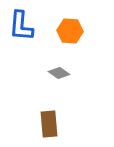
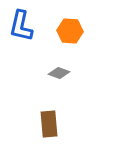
blue L-shape: rotated 8 degrees clockwise
gray diamond: rotated 15 degrees counterclockwise
